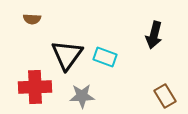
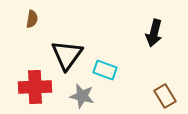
brown semicircle: rotated 84 degrees counterclockwise
black arrow: moved 2 px up
cyan rectangle: moved 13 px down
gray star: rotated 15 degrees clockwise
